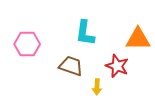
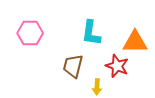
cyan L-shape: moved 6 px right
orange triangle: moved 3 px left, 3 px down
pink hexagon: moved 3 px right, 11 px up
brown trapezoid: moved 2 px right; rotated 95 degrees counterclockwise
